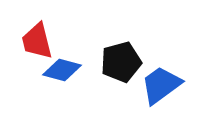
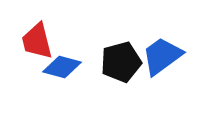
blue diamond: moved 3 px up
blue trapezoid: moved 1 px right, 29 px up
